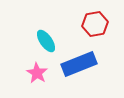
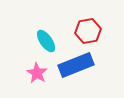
red hexagon: moved 7 px left, 7 px down
blue rectangle: moved 3 px left, 1 px down
